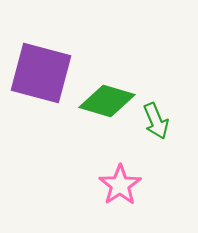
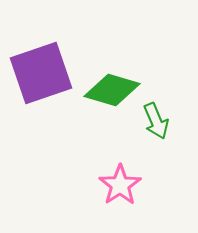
purple square: rotated 34 degrees counterclockwise
green diamond: moved 5 px right, 11 px up
